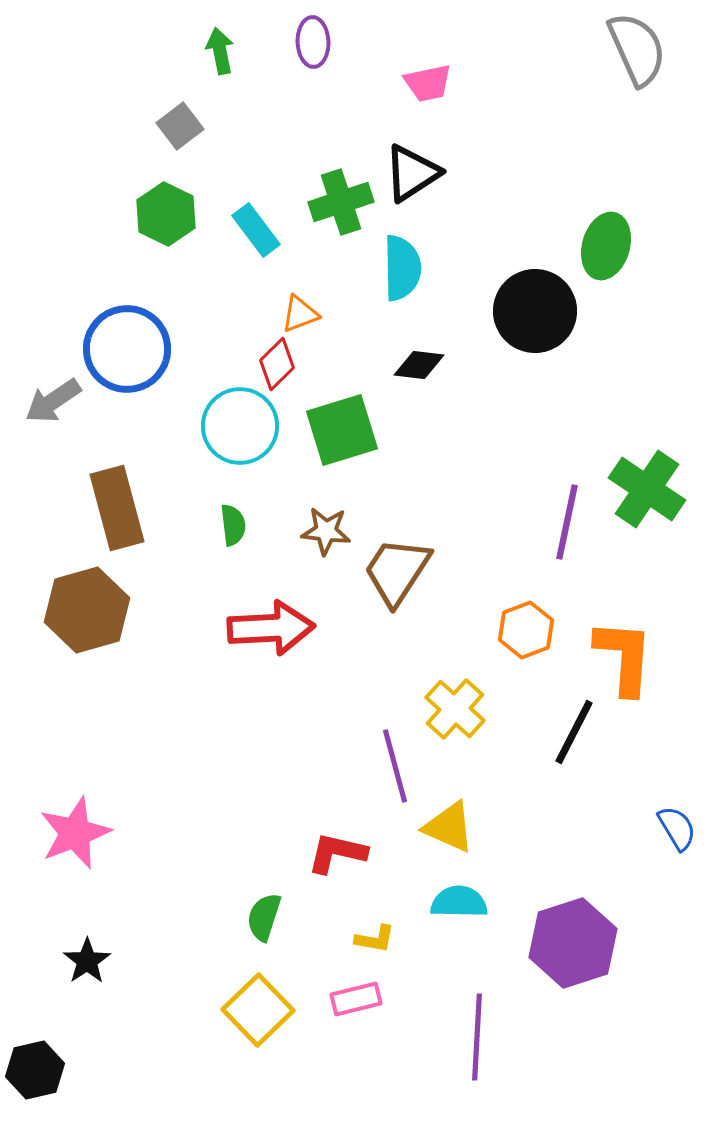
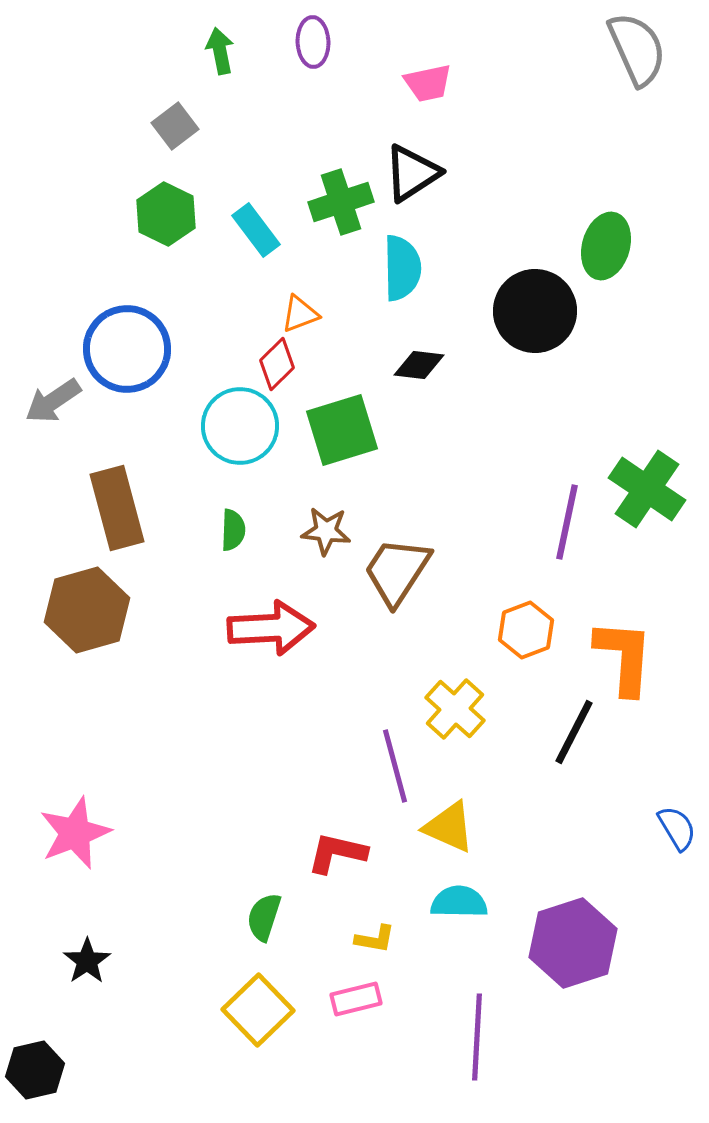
gray square at (180, 126): moved 5 px left
green semicircle at (233, 525): moved 5 px down; rotated 9 degrees clockwise
